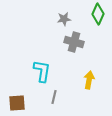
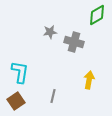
green diamond: moved 1 px left, 1 px down; rotated 35 degrees clockwise
gray star: moved 14 px left, 13 px down
cyan L-shape: moved 22 px left, 1 px down
gray line: moved 1 px left, 1 px up
brown square: moved 1 px left, 2 px up; rotated 30 degrees counterclockwise
